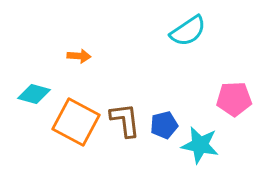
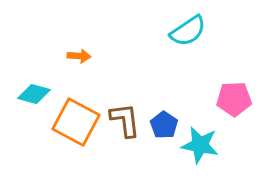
blue pentagon: rotated 24 degrees counterclockwise
